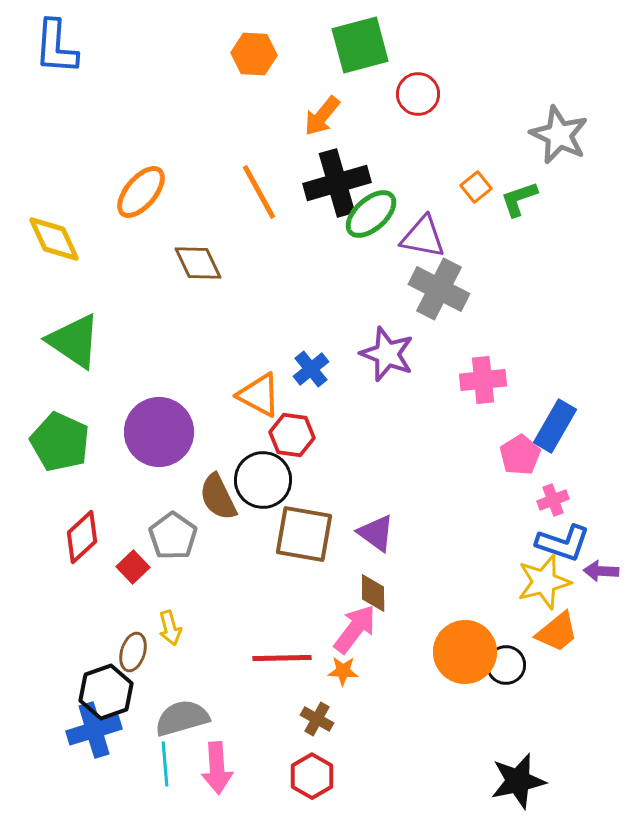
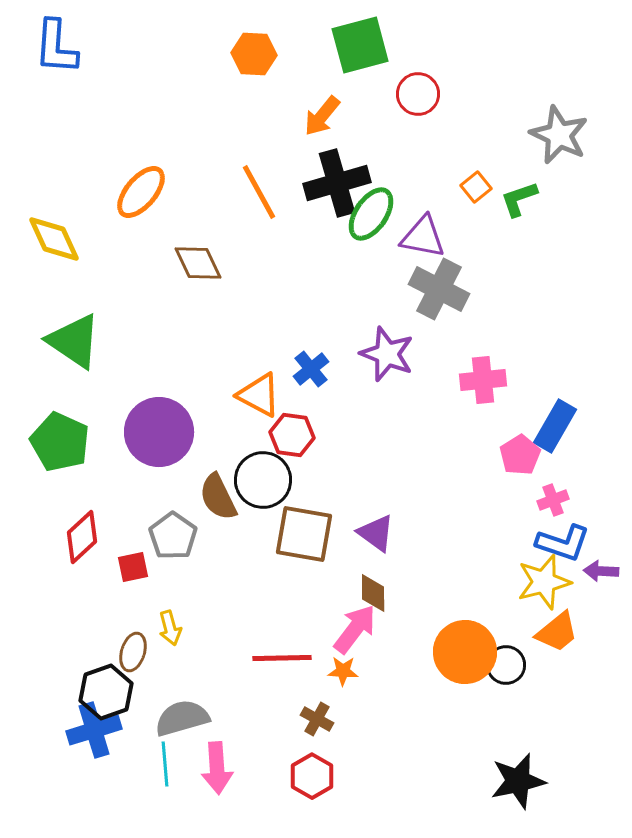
green ellipse at (371, 214): rotated 14 degrees counterclockwise
red square at (133, 567): rotated 32 degrees clockwise
